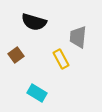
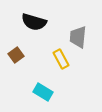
cyan rectangle: moved 6 px right, 1 px up
